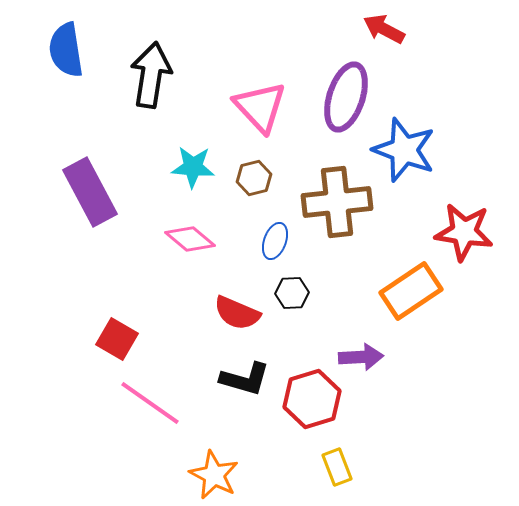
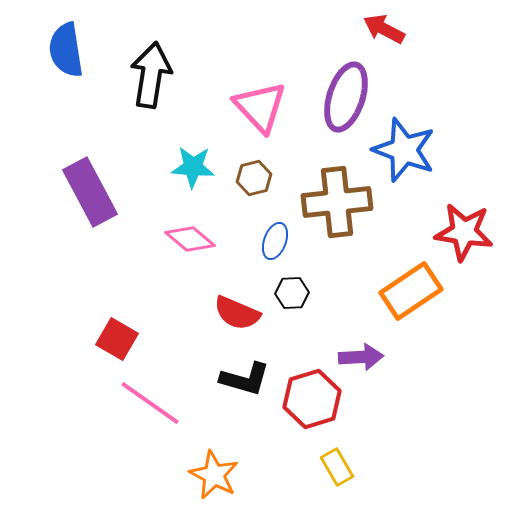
yellow rectangle: rotated 9 degrees counterclockwise
